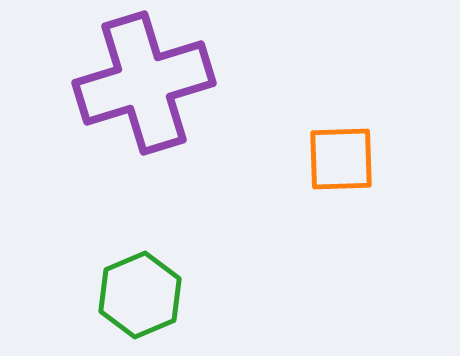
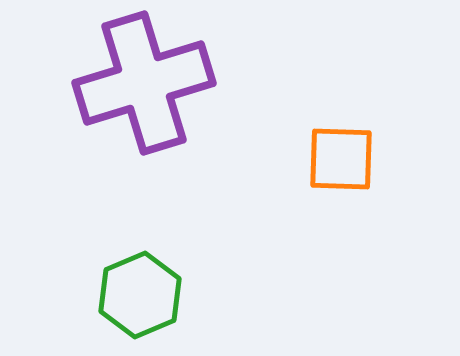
orange square: rotated 4 degrees clockwise
